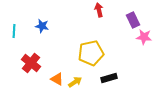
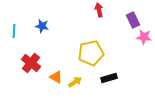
orange triangle: moved 1 px left, 2 px up
